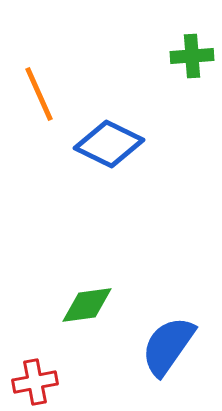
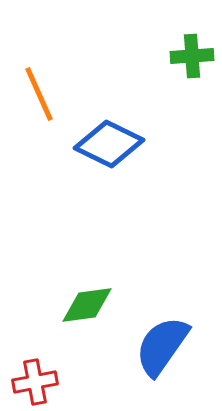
blue semicircle: moved 6 px left
